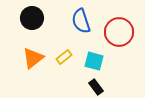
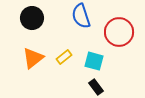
blue semicircle: moved 5 px up
